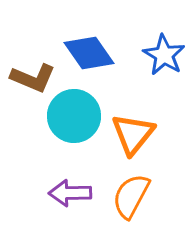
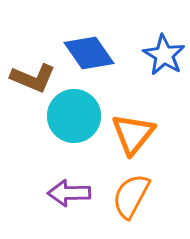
purple arrow: moved 1 px left
